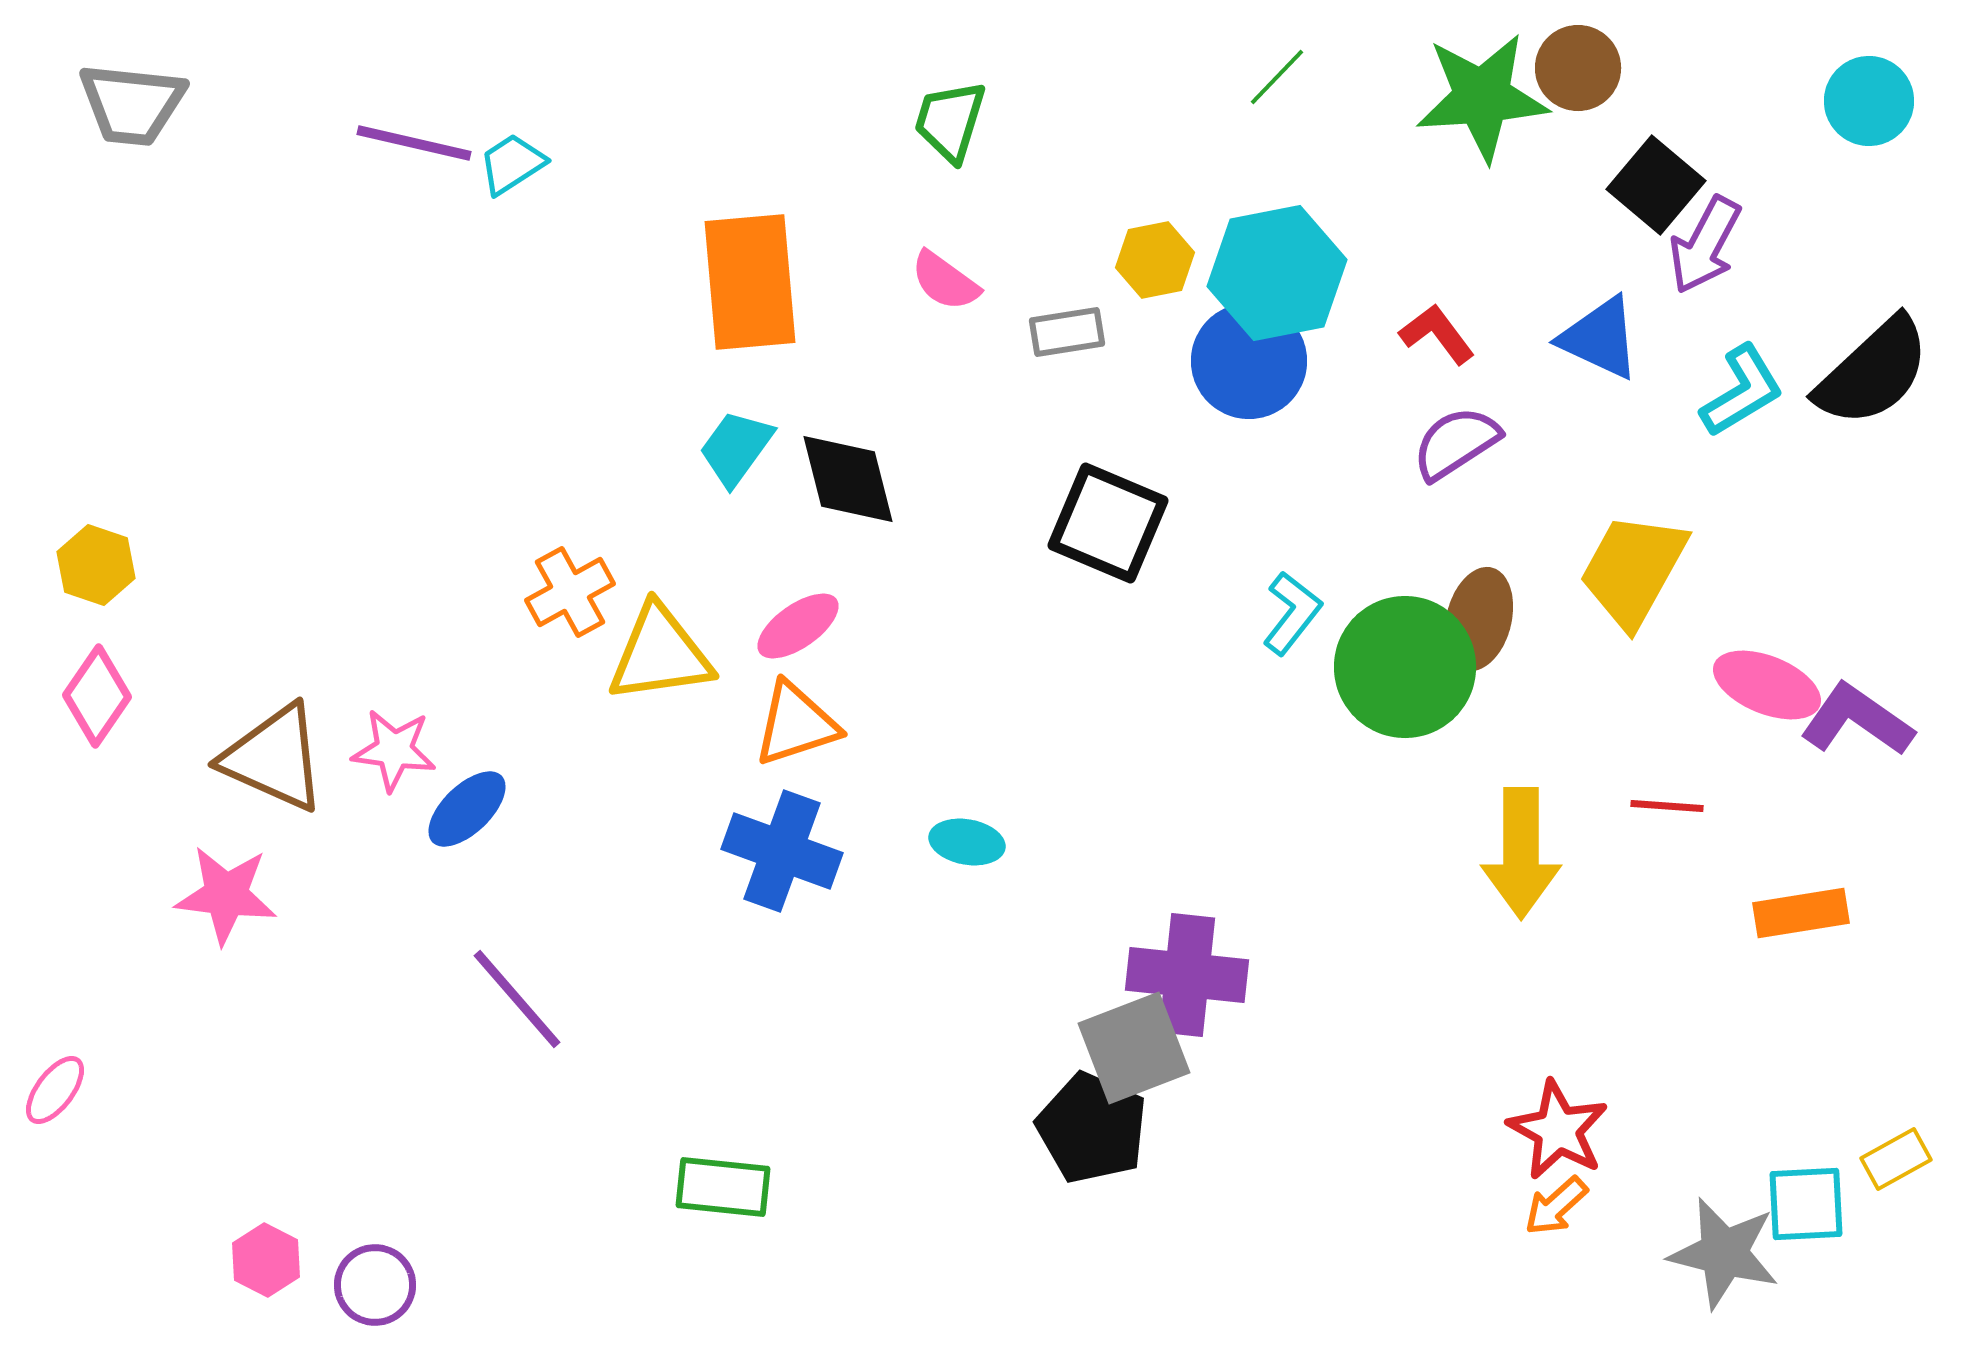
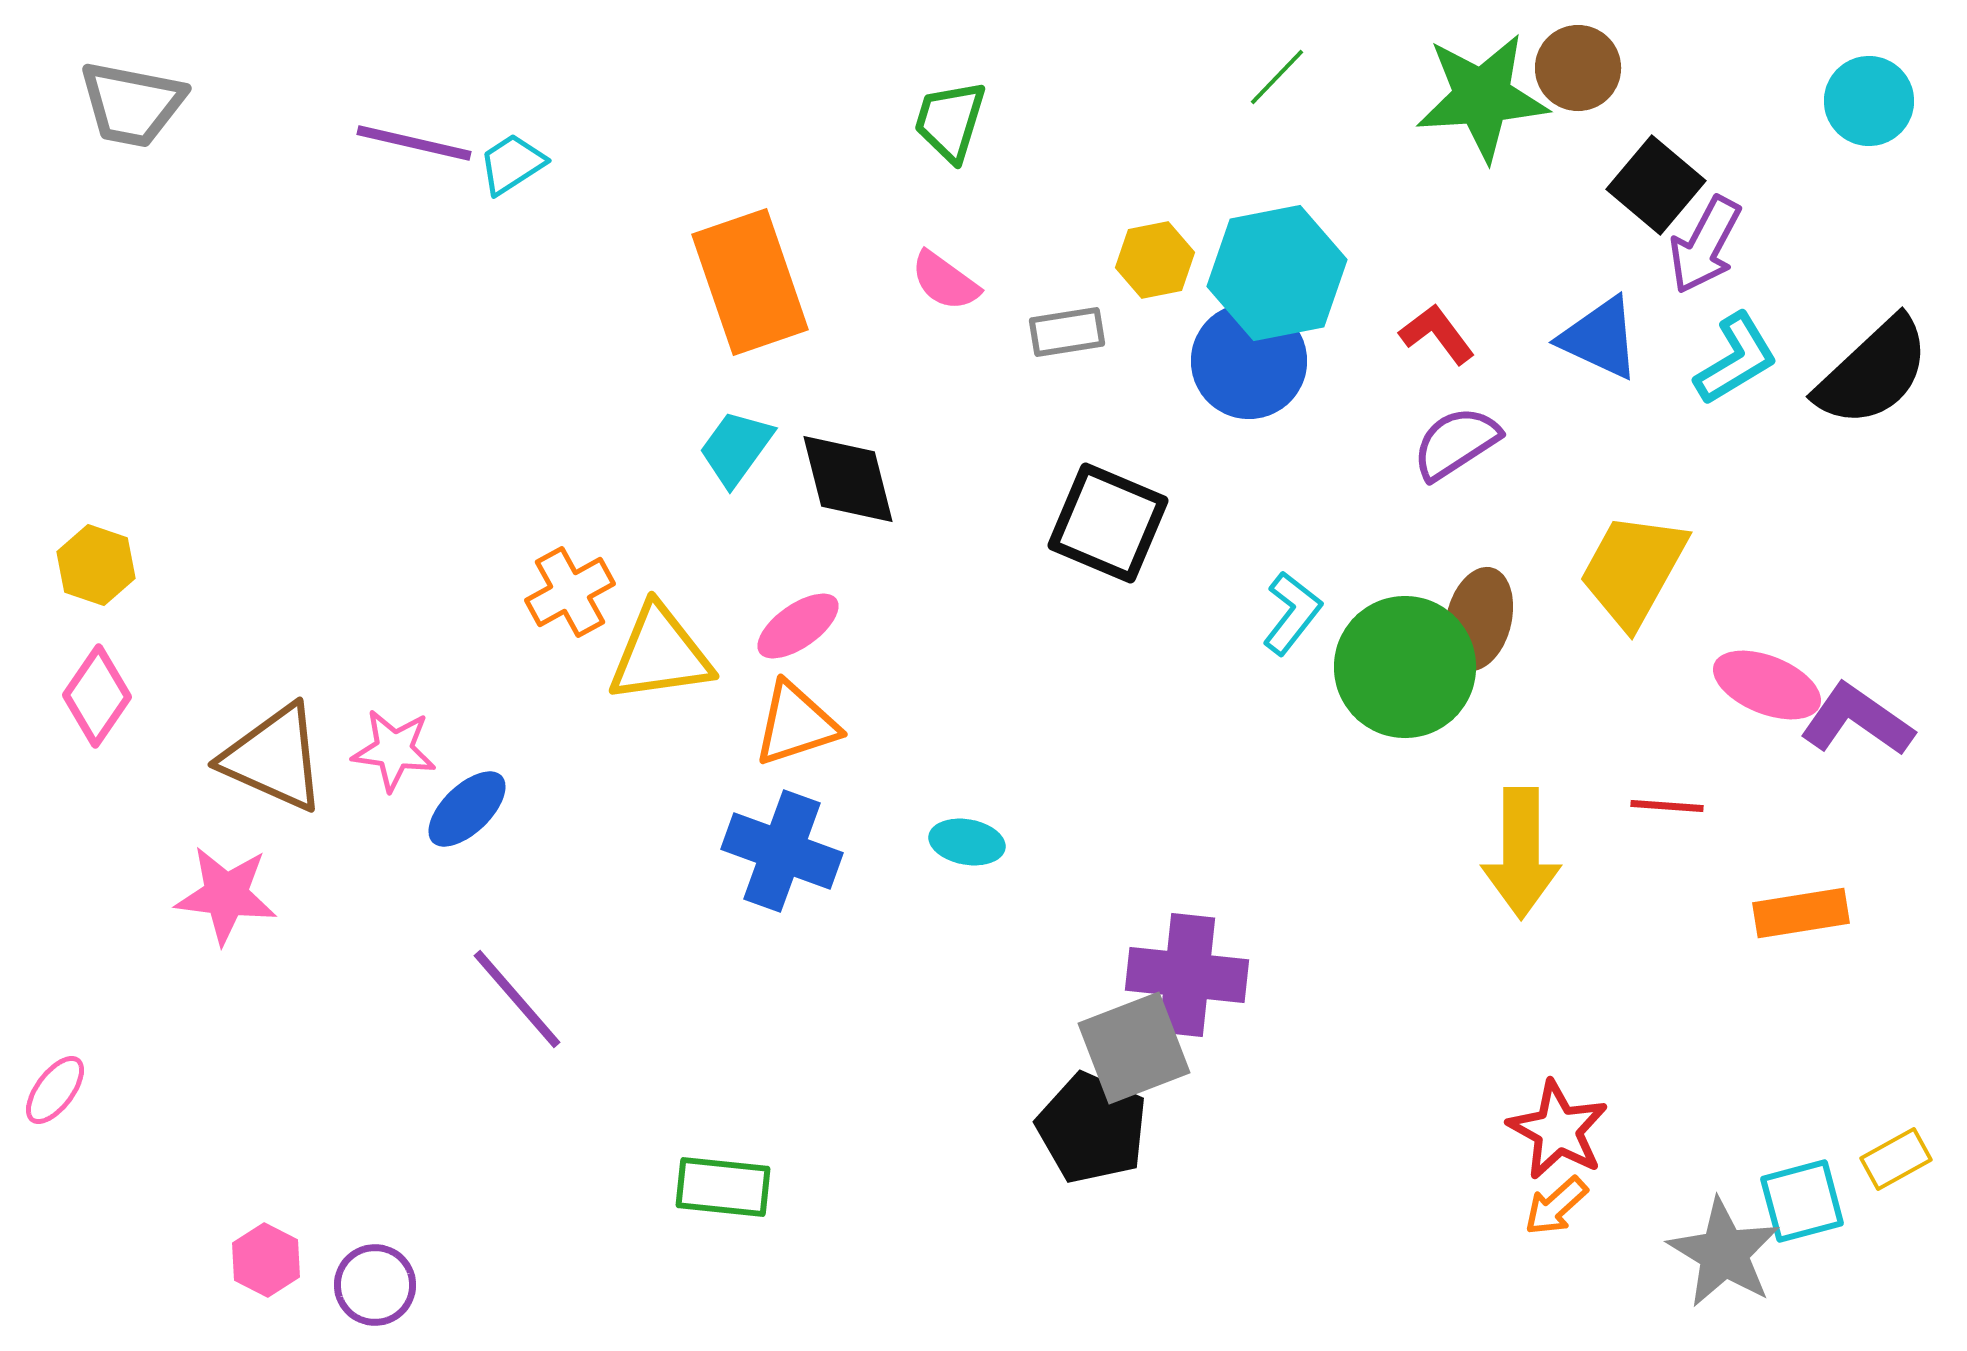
gray trapezoid at (132, 104): rotated 5 degrees clockwise
orange rectangle at (750, 282): rotated 14 degrees counterclockwise
cyan L-shape at (1742, 391): moved 6 px left, 32 px up
cyan square at (1806, 1204): moved 4 px left, 3 px up; rotated 12 degrees counterclockwise
gray star at (1724, 1253): rotated 17 degrees clockwise
